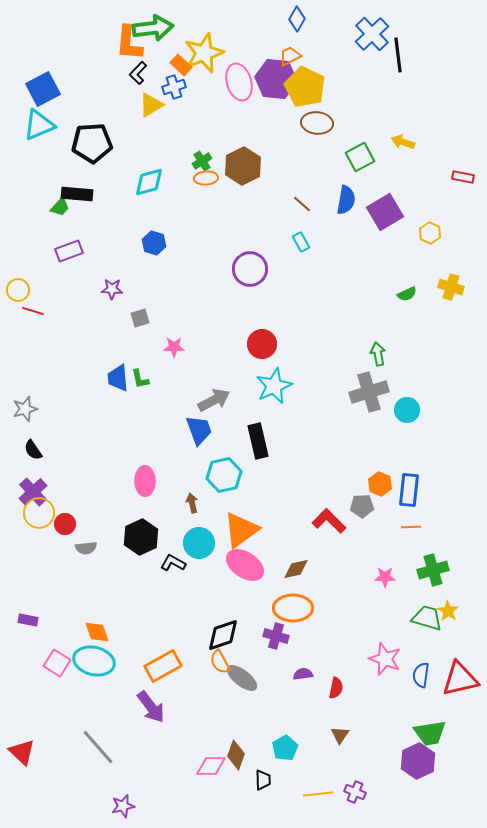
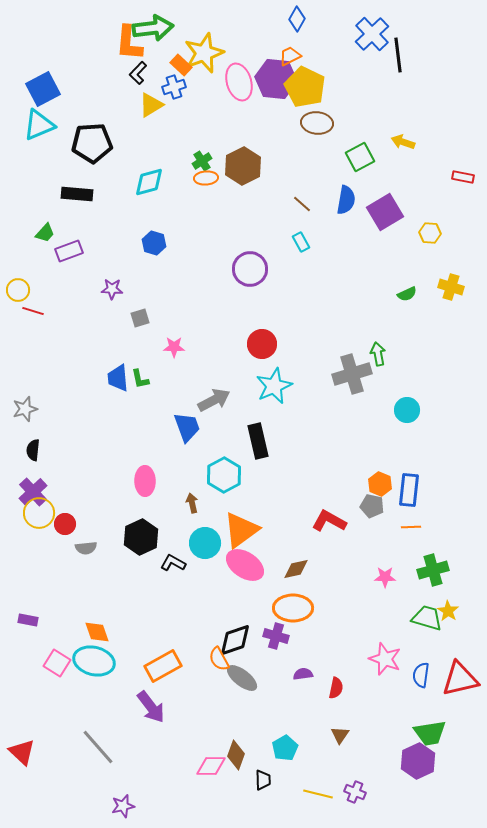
green trapezoid at (60, 207): moved 15 px left, 26 px down
yellow hexagon at (430, 233): rotated 20 degrees counterclockwise
gray cross at (369, 392): moved 17 px left, 18 px up
blue trapezoid at (199, 430): moved 12 px left, 3 px up
black semicircle at (33, 450): rotated 40 degrees clockwise
cyan hexagon at (224, 475): rotated 16 degrees counterclockwise
gray pentagon at (362, 506): moved 10 px right; rotated 15 degrees clockwise
red L-shape at (329, 521): rotated 16 degrees counterclockwise
cyan circle at (199, 543): moved 6 px right
black diamond at (223, 635): moved 12 px right, 5 px down
orange semicircle at (220, 662): moved 1 px left, 3 px up
yellow line at (318, 794): rotated 20 degrees clockwise
